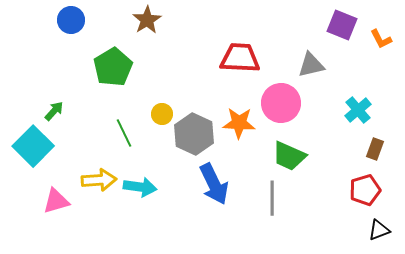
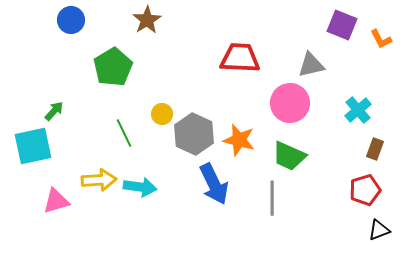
pink circle: moved 9 px right
orange star: moved 17 px down; rotated 12 degrees clockwise
cyan square: rotated 33 degrees clockwise
